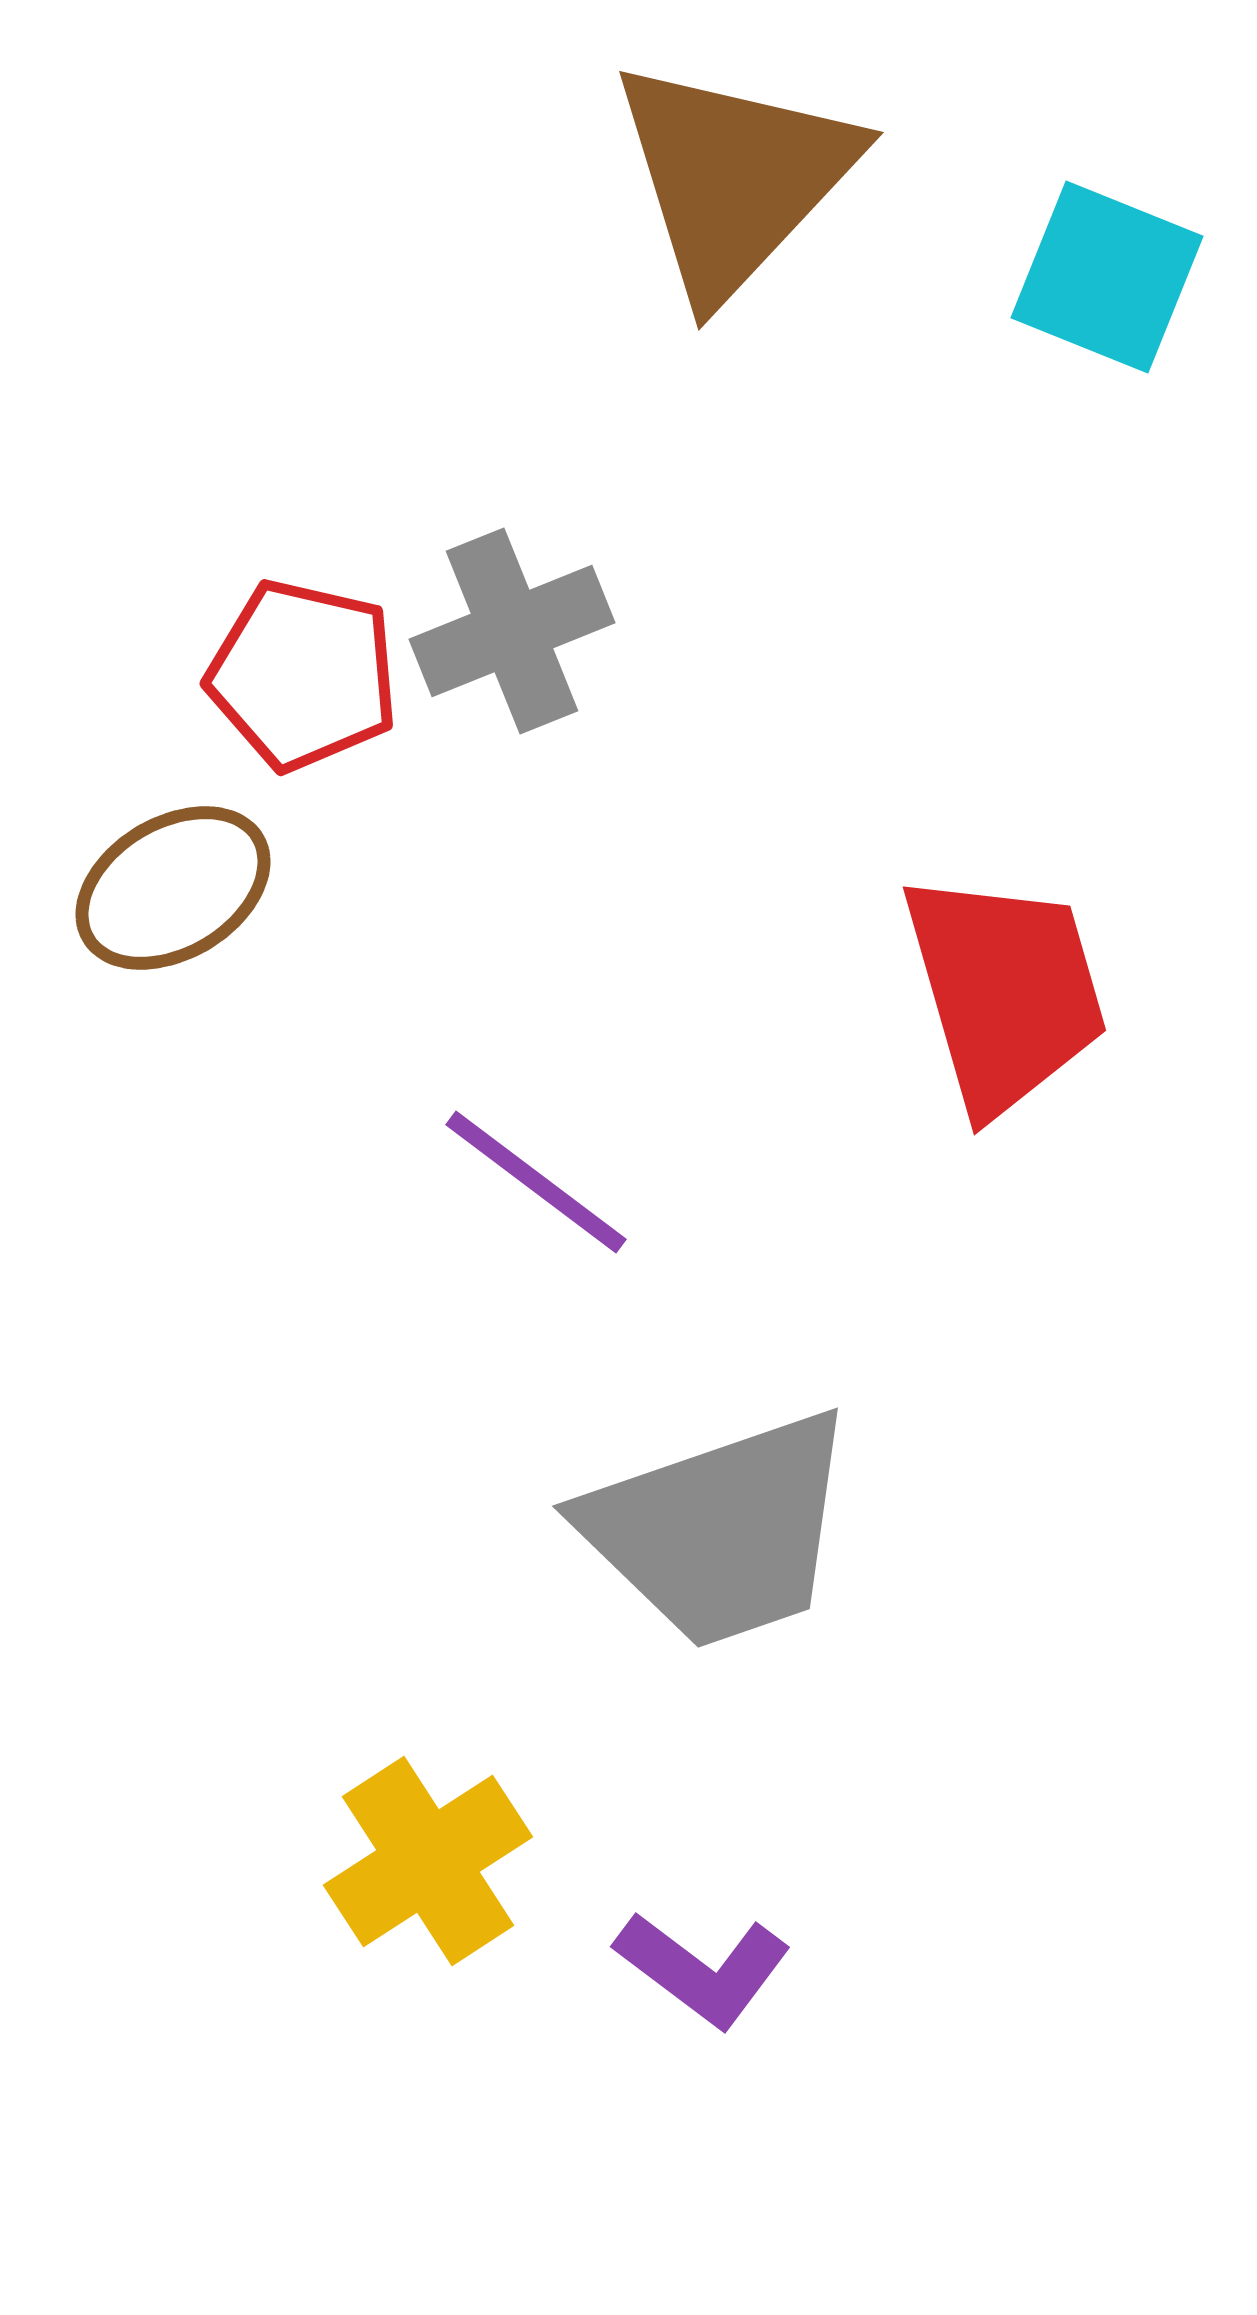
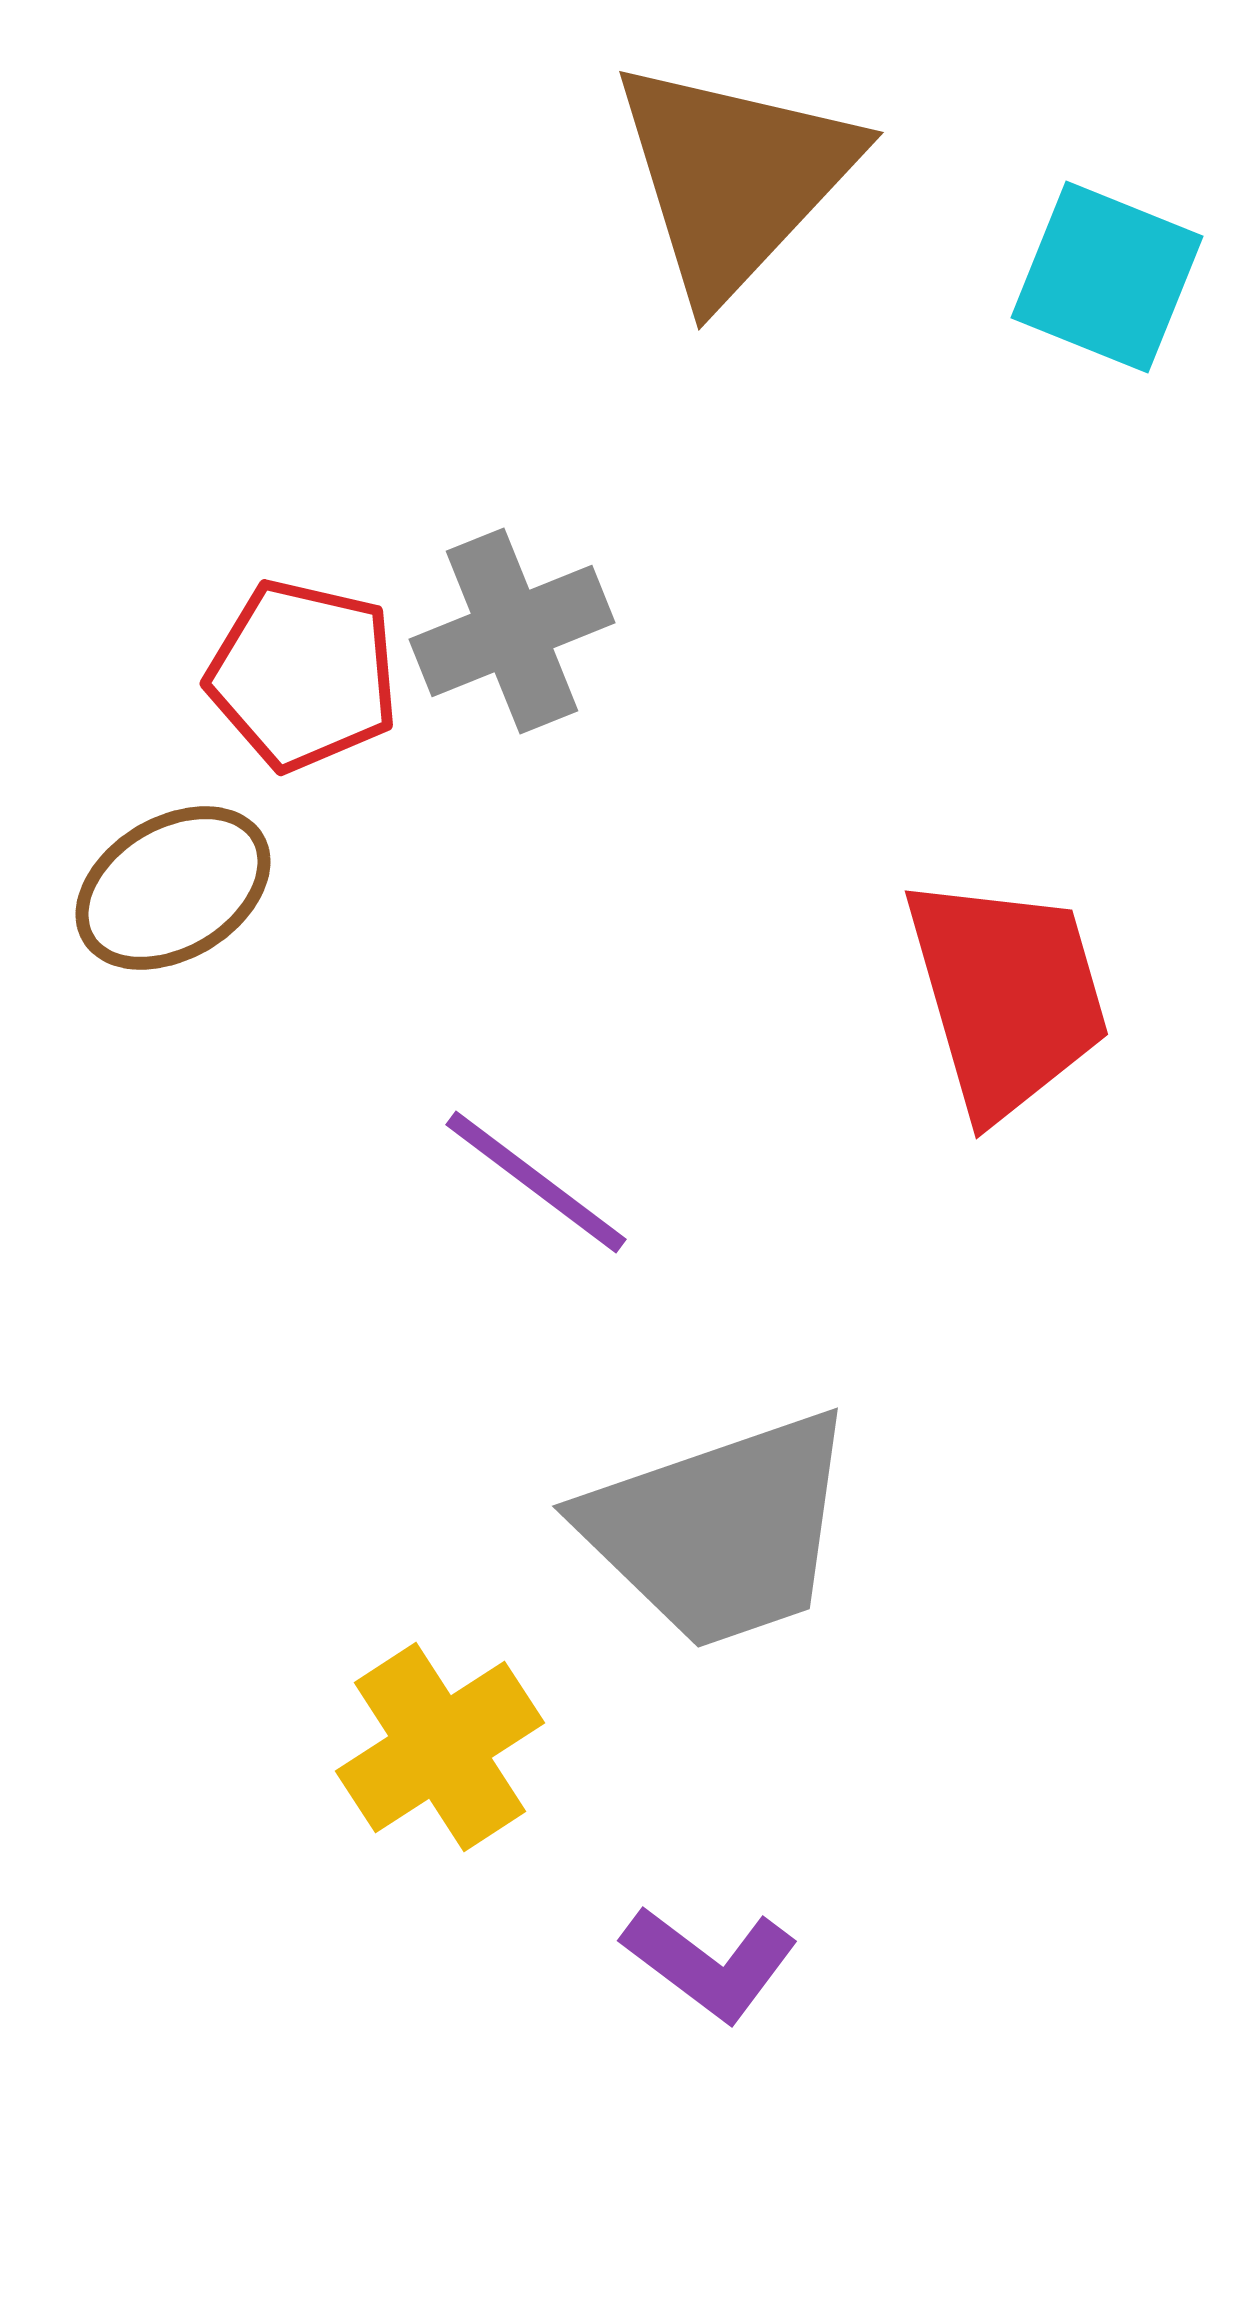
red trapezoid: moved 2 px right, 4 px down
yellow cross: moved 12 px right, 114 px up
purple L-shape: moved 7 px right, 6 px up
